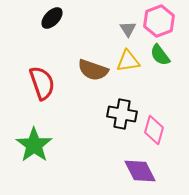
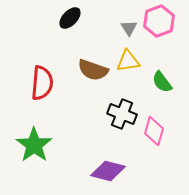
black ellipse: moved 18 px right
gray triangle: moved 1 px right, 1 px up
green semicircle: moved 2 px right, 27 px down
red semicircle: rotated 24 degrees clockwise
black cross: rotated 12 degrees clockwise
pink diamond: moved 1 px down
purple diamond: moved 32 px left; rotated 48 degrees counterclockwise
